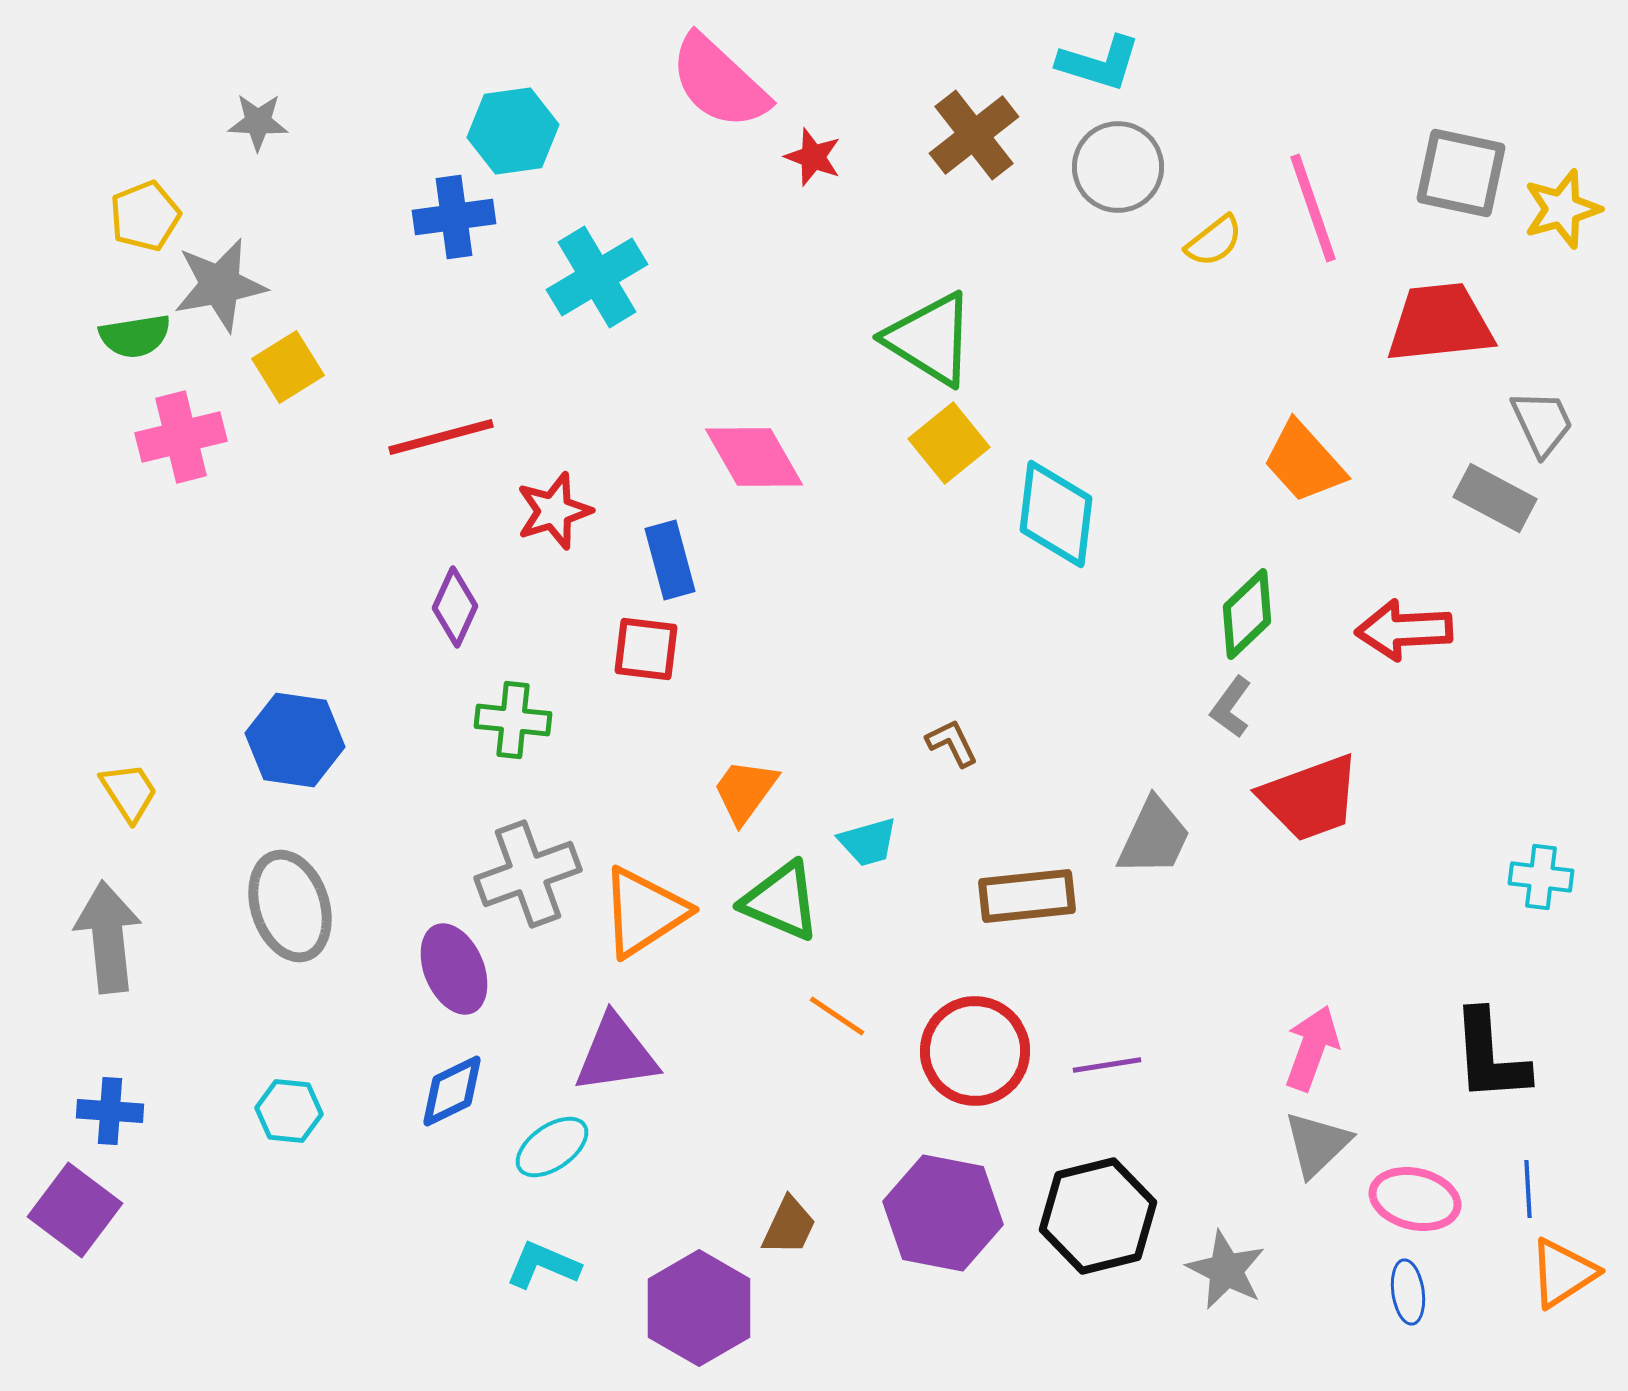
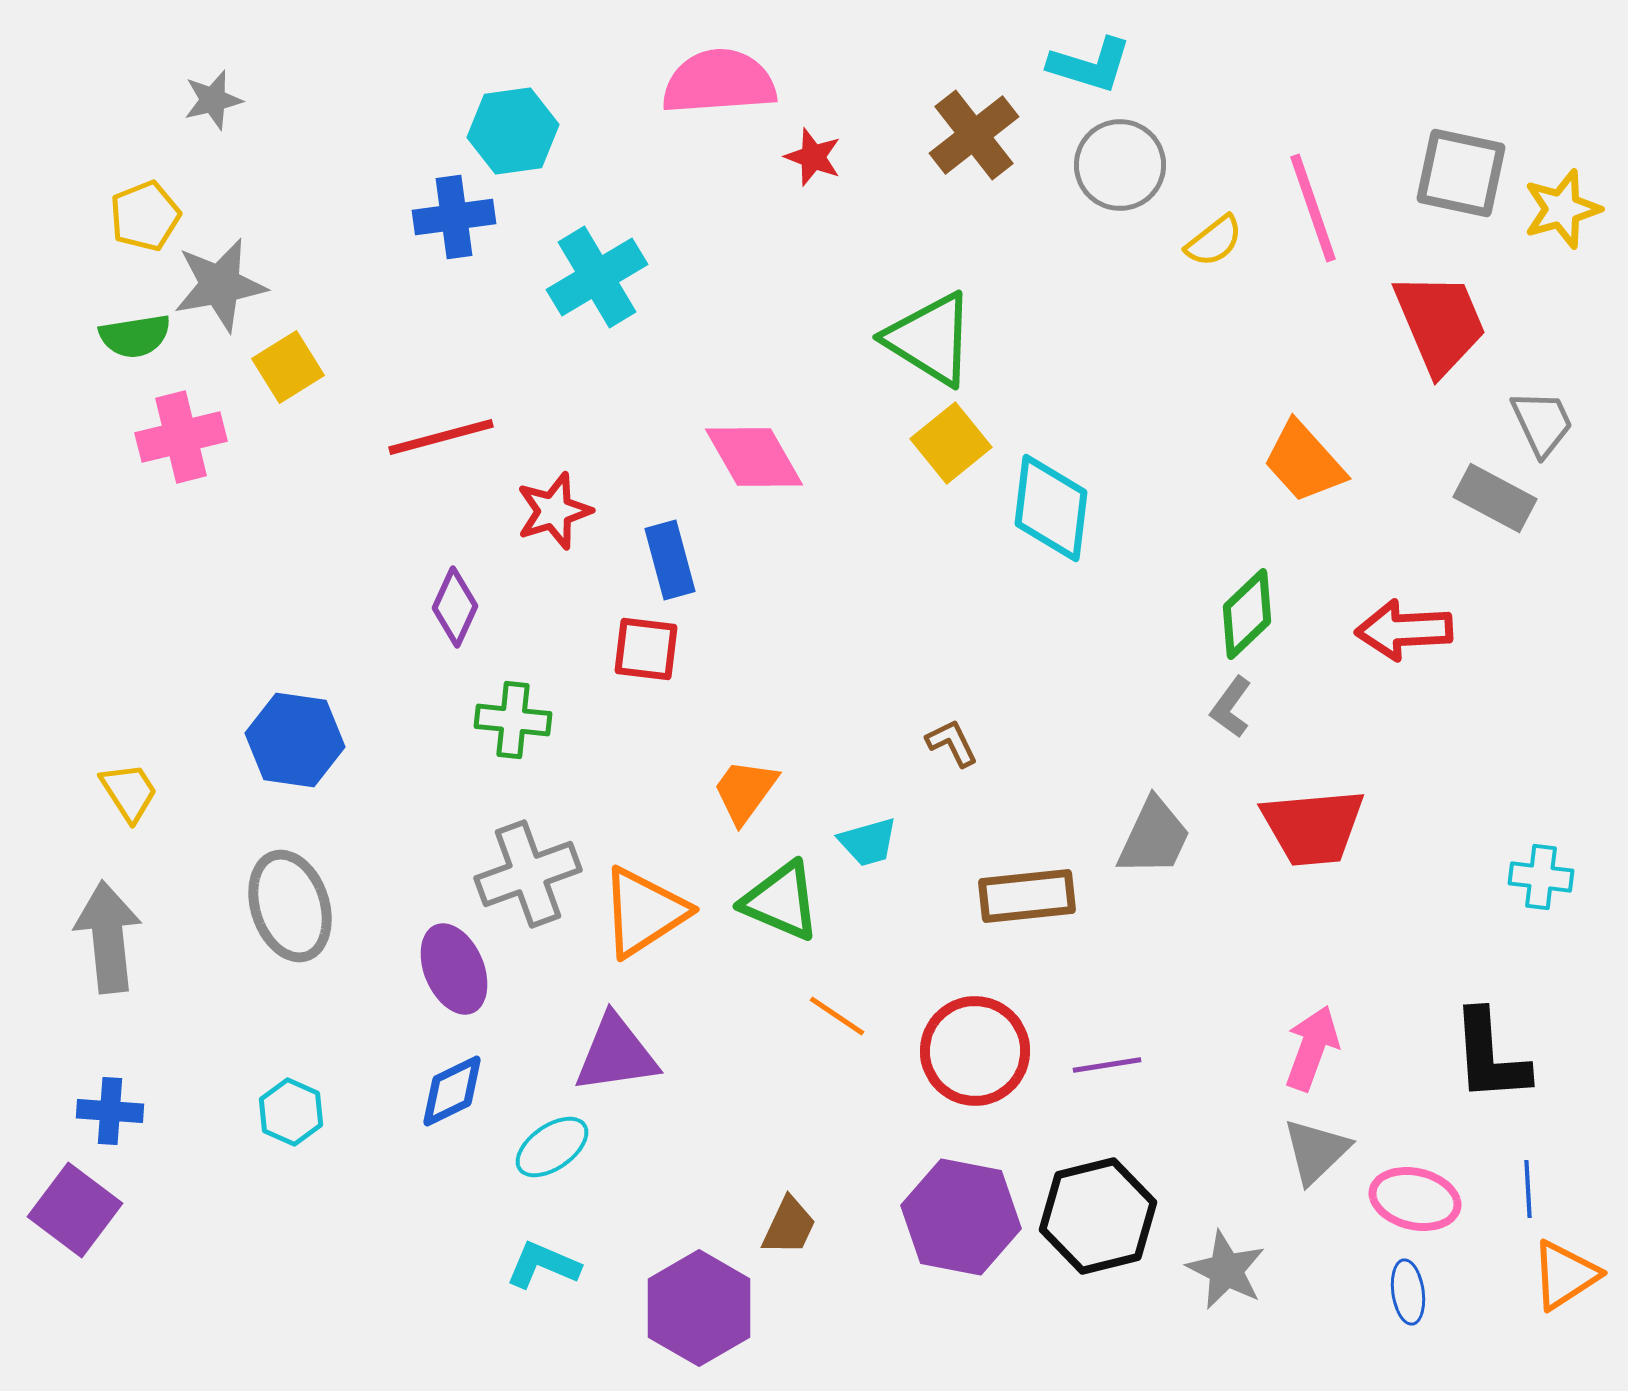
cyan L-shape at (1099, 63): moved 9 px left, 2 px down
pink semicircle at (719, 82): rotated 133 degrees clockwise
gray star at (258, 122): moved 45 px left, 22 px up; rotated 16 degrees counterclockwise
gray circle at (1118, 167): moved 2 px right, 2 px up
red trapezoid at (1440, 323): rotated 73 degrees clockwise
yellow square at (949, 443): moved 2 px right
cyan diamond at (1056, 514): moved 5 px left, 6 px up
red trapezoid at (1310, 798): moved 3 px right, 29 px down; rotated 15 degrees clockwise
cyan hexagon at (289, 1111): moved 2 px right, 1 px down; rotated 18 degrees clockwise
gray triangle at (1317, 1144): moved 1 px left, 7 px down
purple hexagon at (943, 1213): moved 18 px right, 4 px down
orange triangle at (1563, 1273): moved 2 px right, 2 px down
